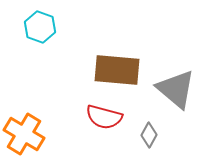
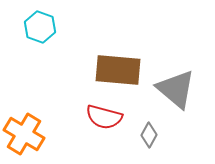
brown rectangle: moved 1 px right
